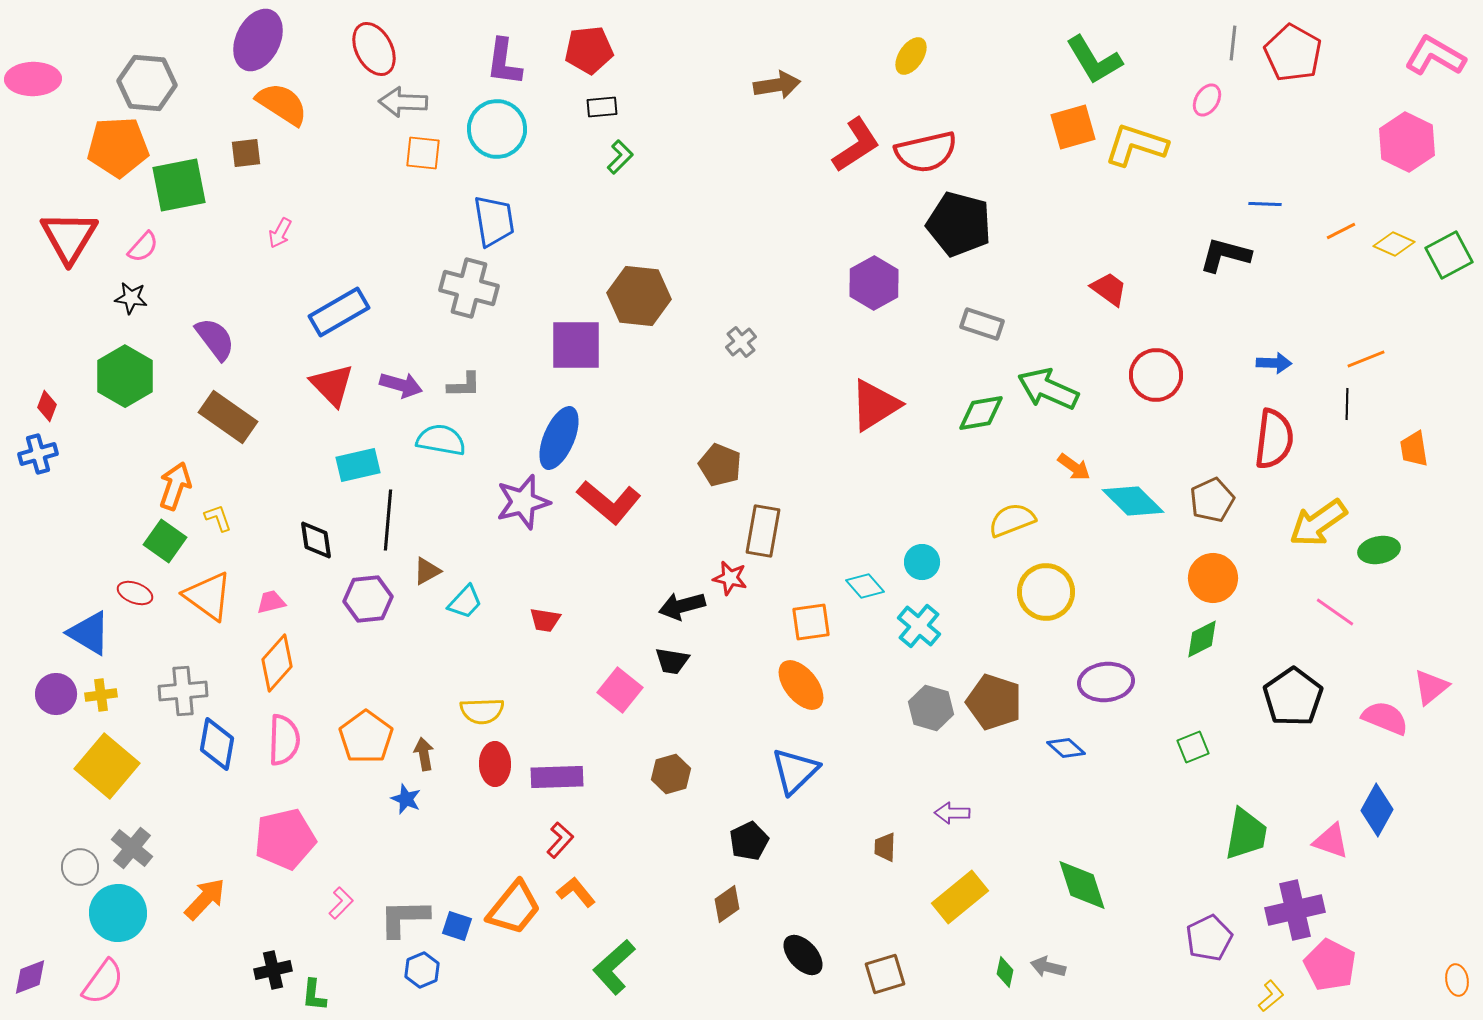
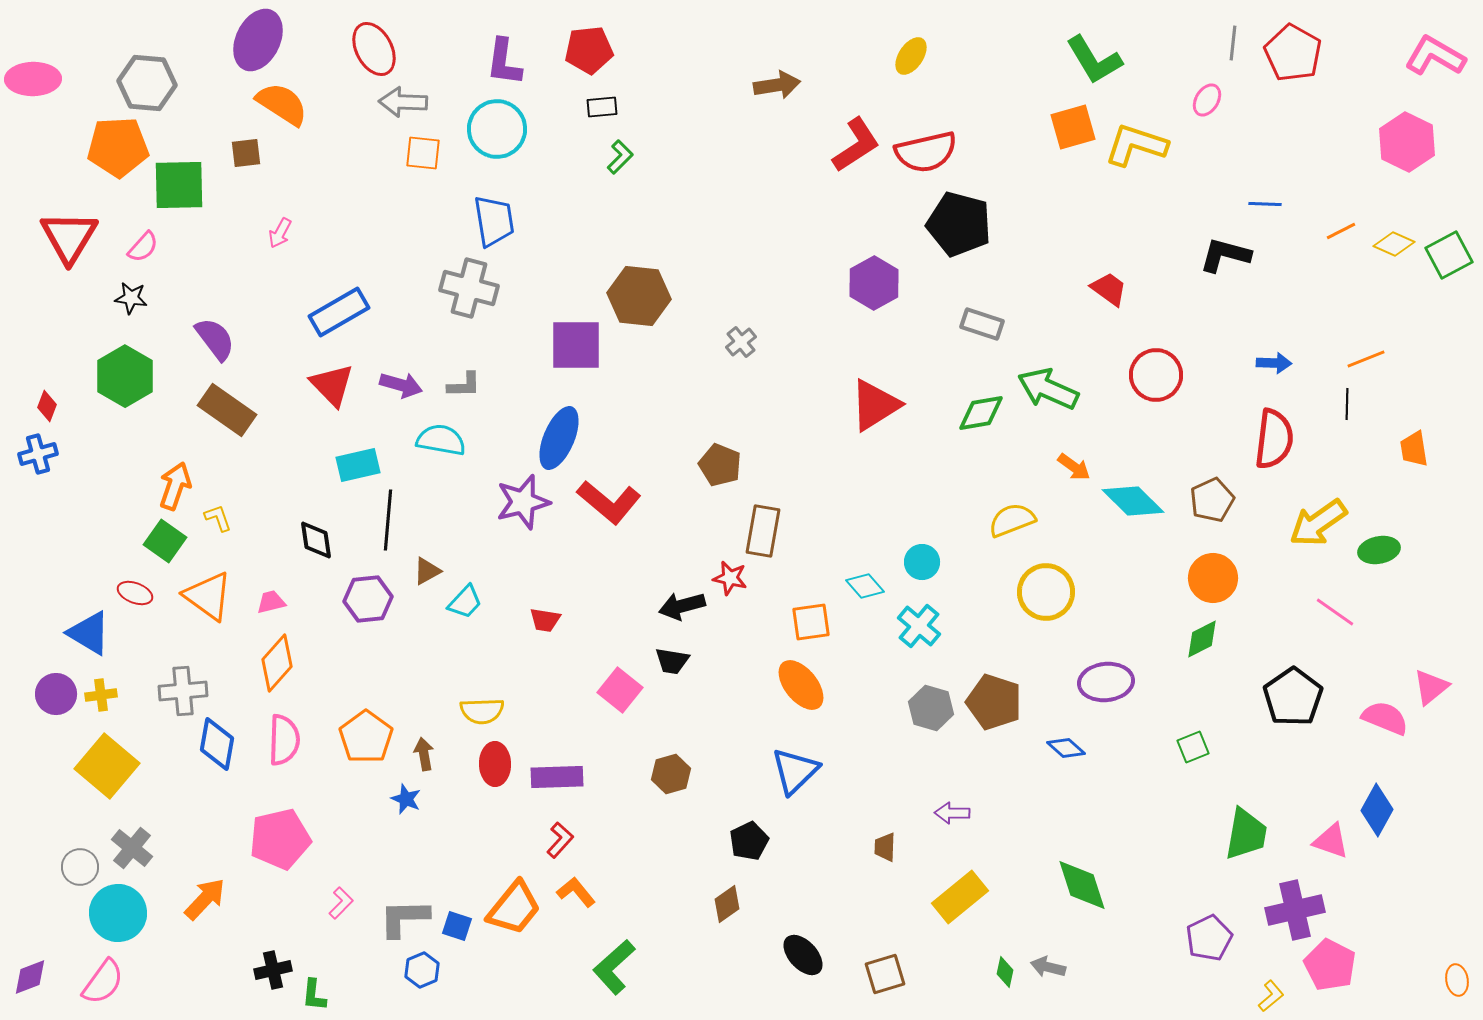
green square at (179, 185): rotated 10 degrees clockwise
brown rectangle at (228, 417): moved 1 px left, 7 px up
pink pentagon at (285, 839): moved 5 px left
